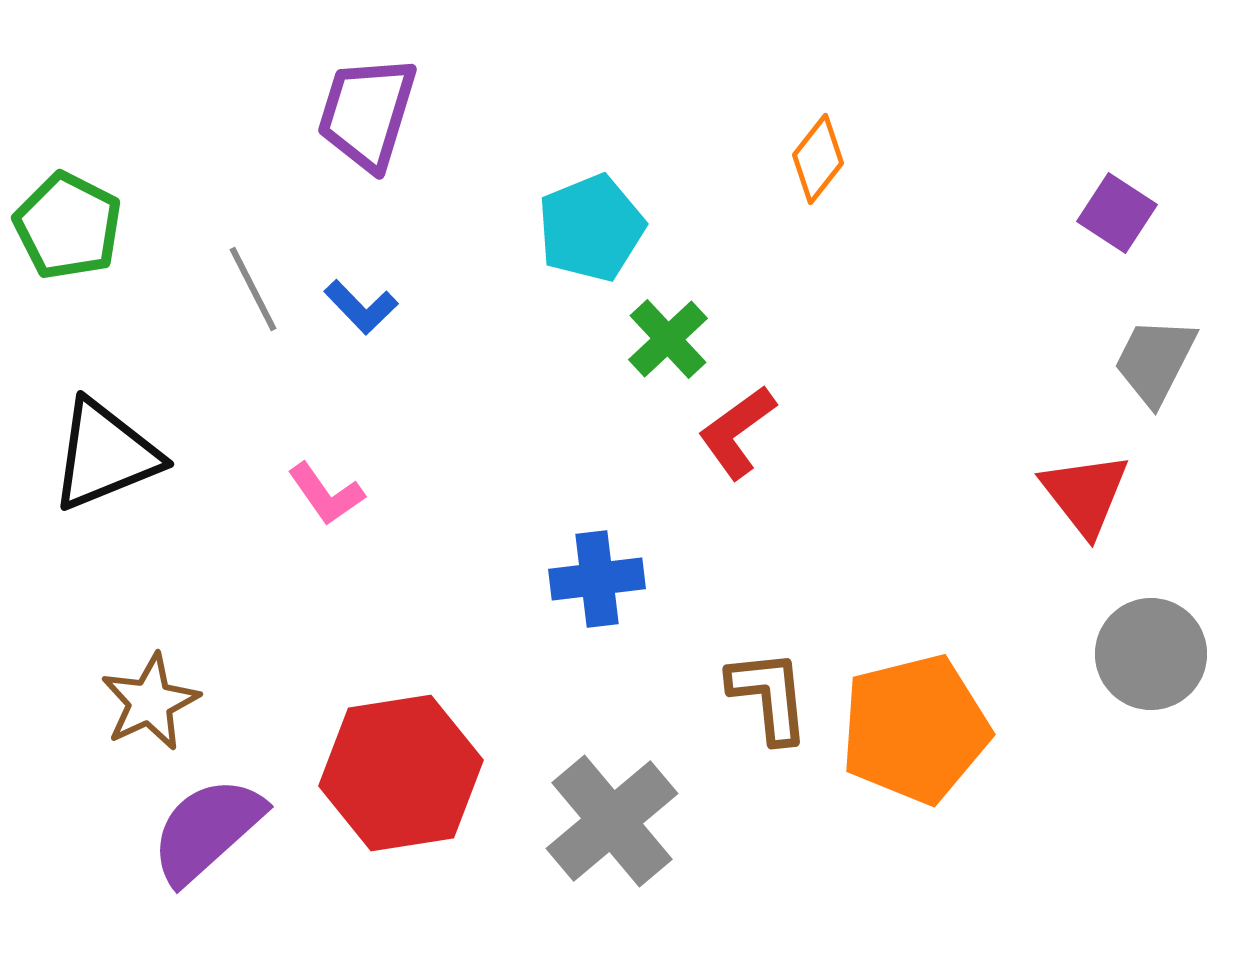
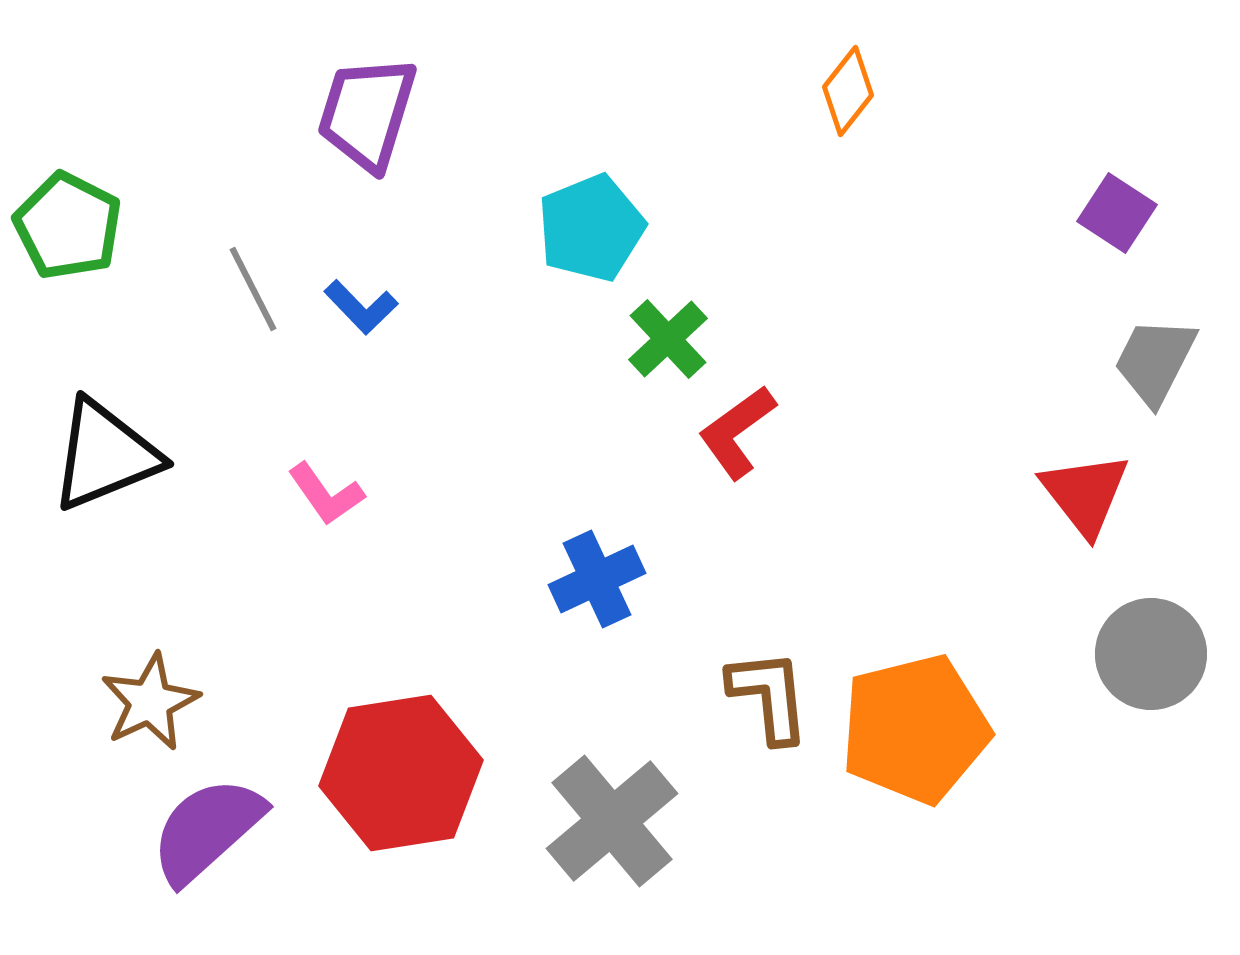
orange diamond: moved 30 px right, 68 px up
blue cross: rotated 18 degrees counterclockwise
